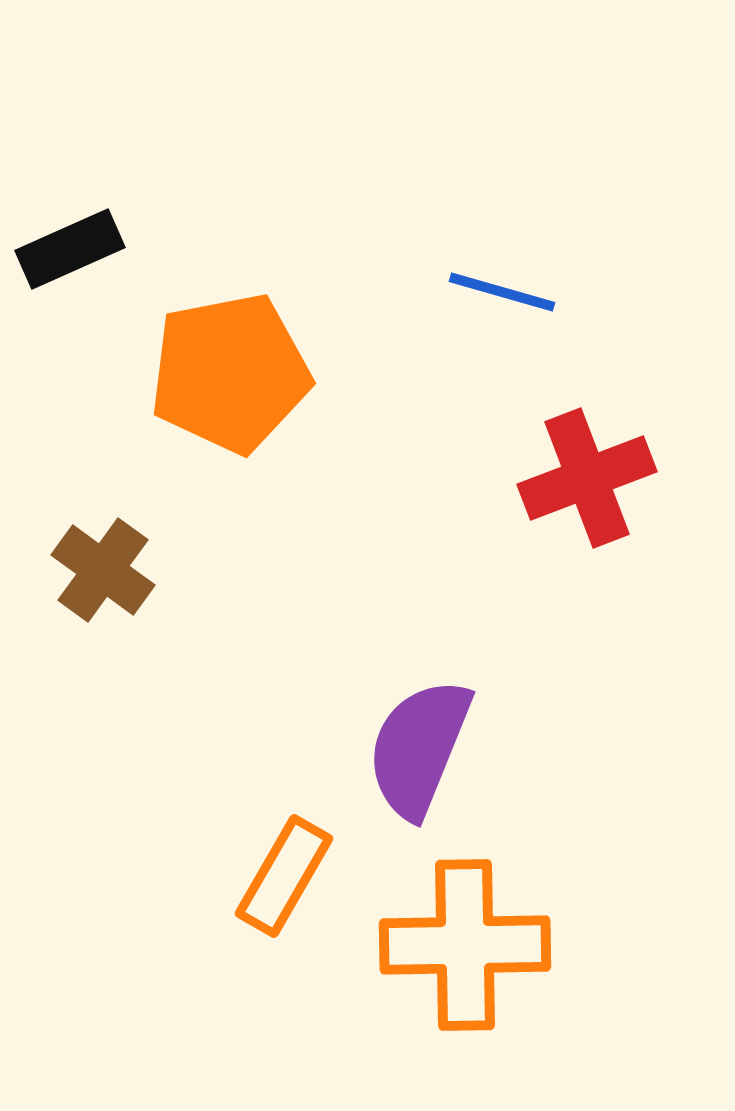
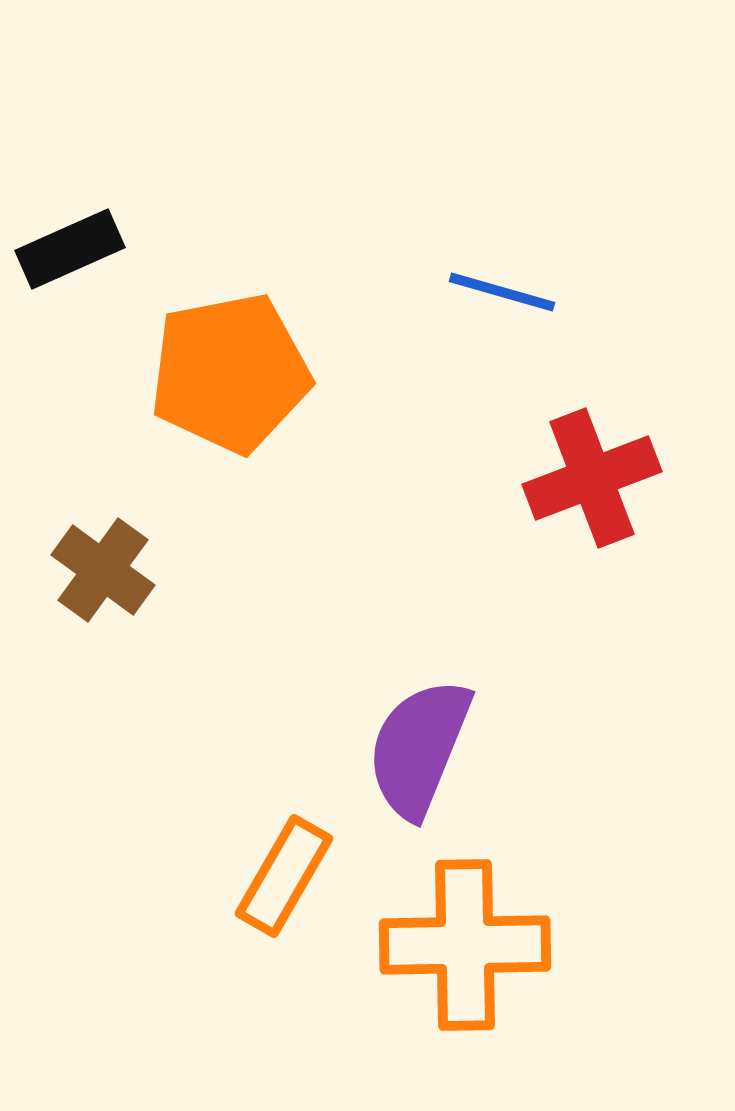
red cross: moved 5 px right
